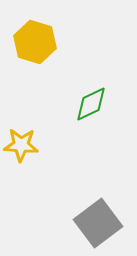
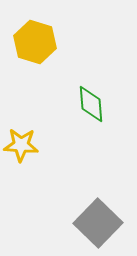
green diamond: rotated 69 degrees counterclockwise
gray square: rotated 9 degrees counterclockwise
